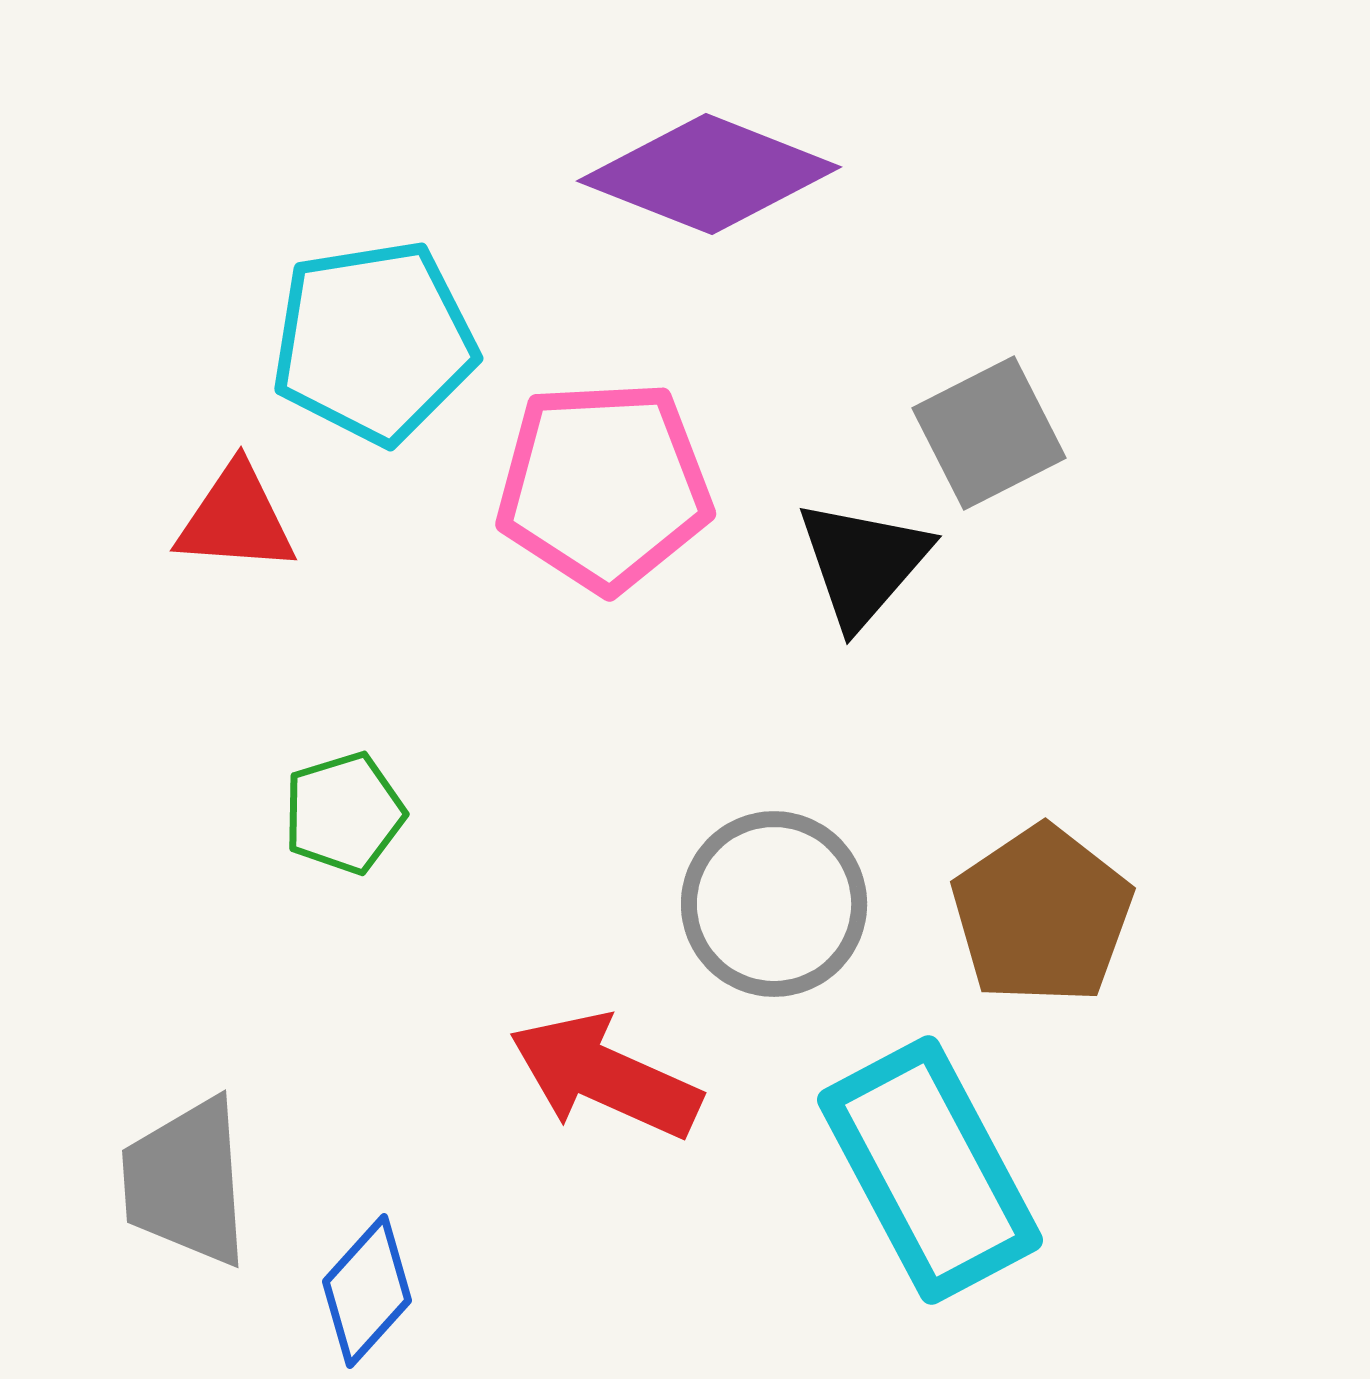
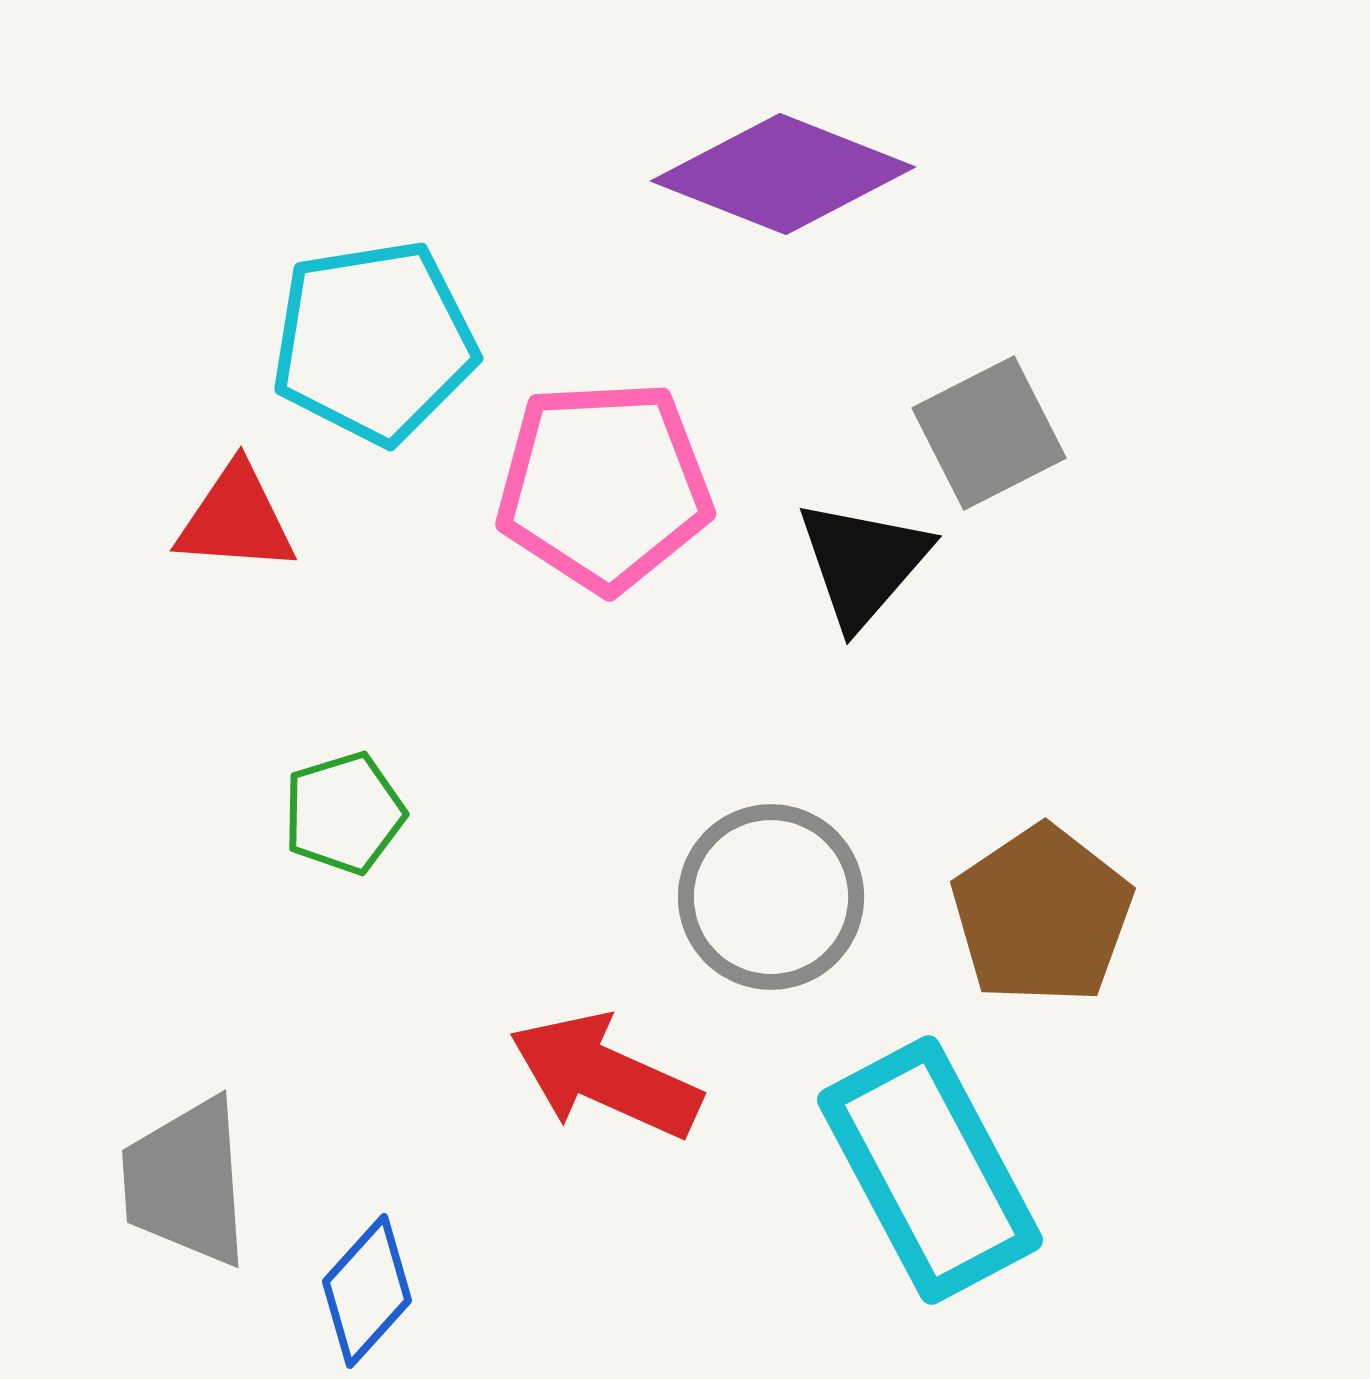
purple diamond: moved 74 px right
gray circle: moved 3 px left, 7 px up
